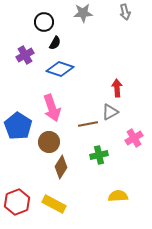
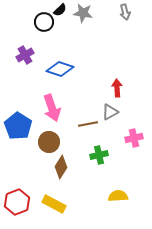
gray star: rotated 12 degrees clockwise
black semicircle: moved 5 px right, 33 px up; rotated 16 degrees clockwise
pink cross: rotated 18 degrees clockwise
